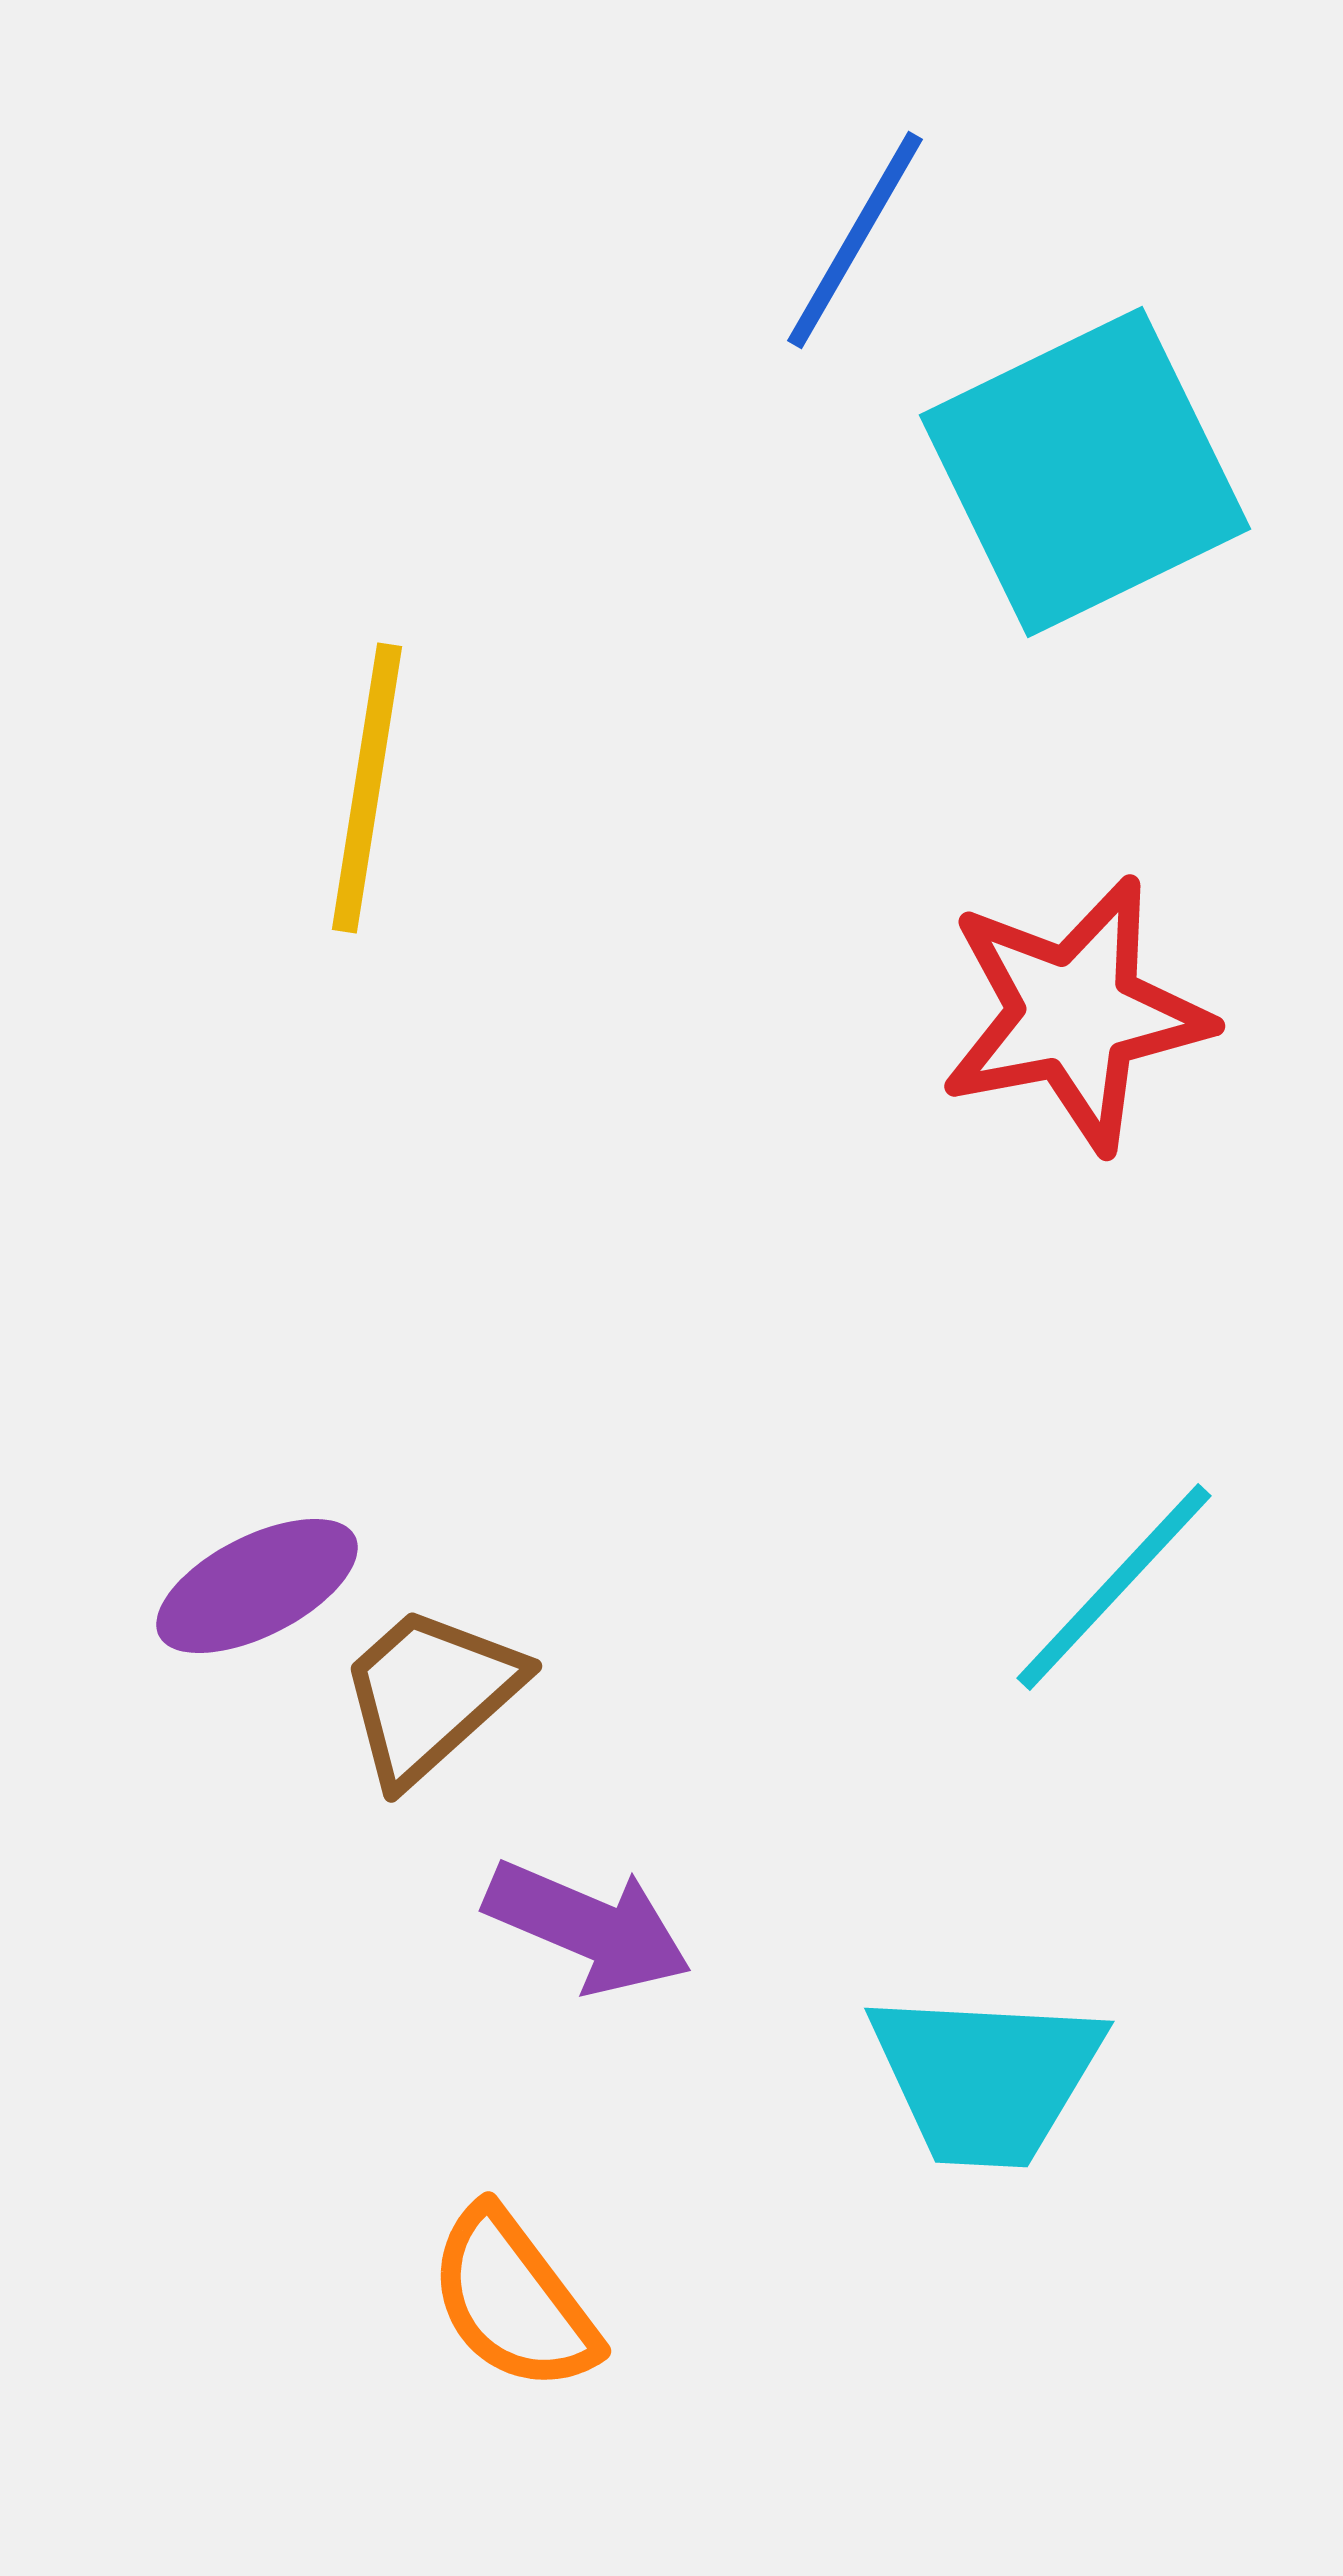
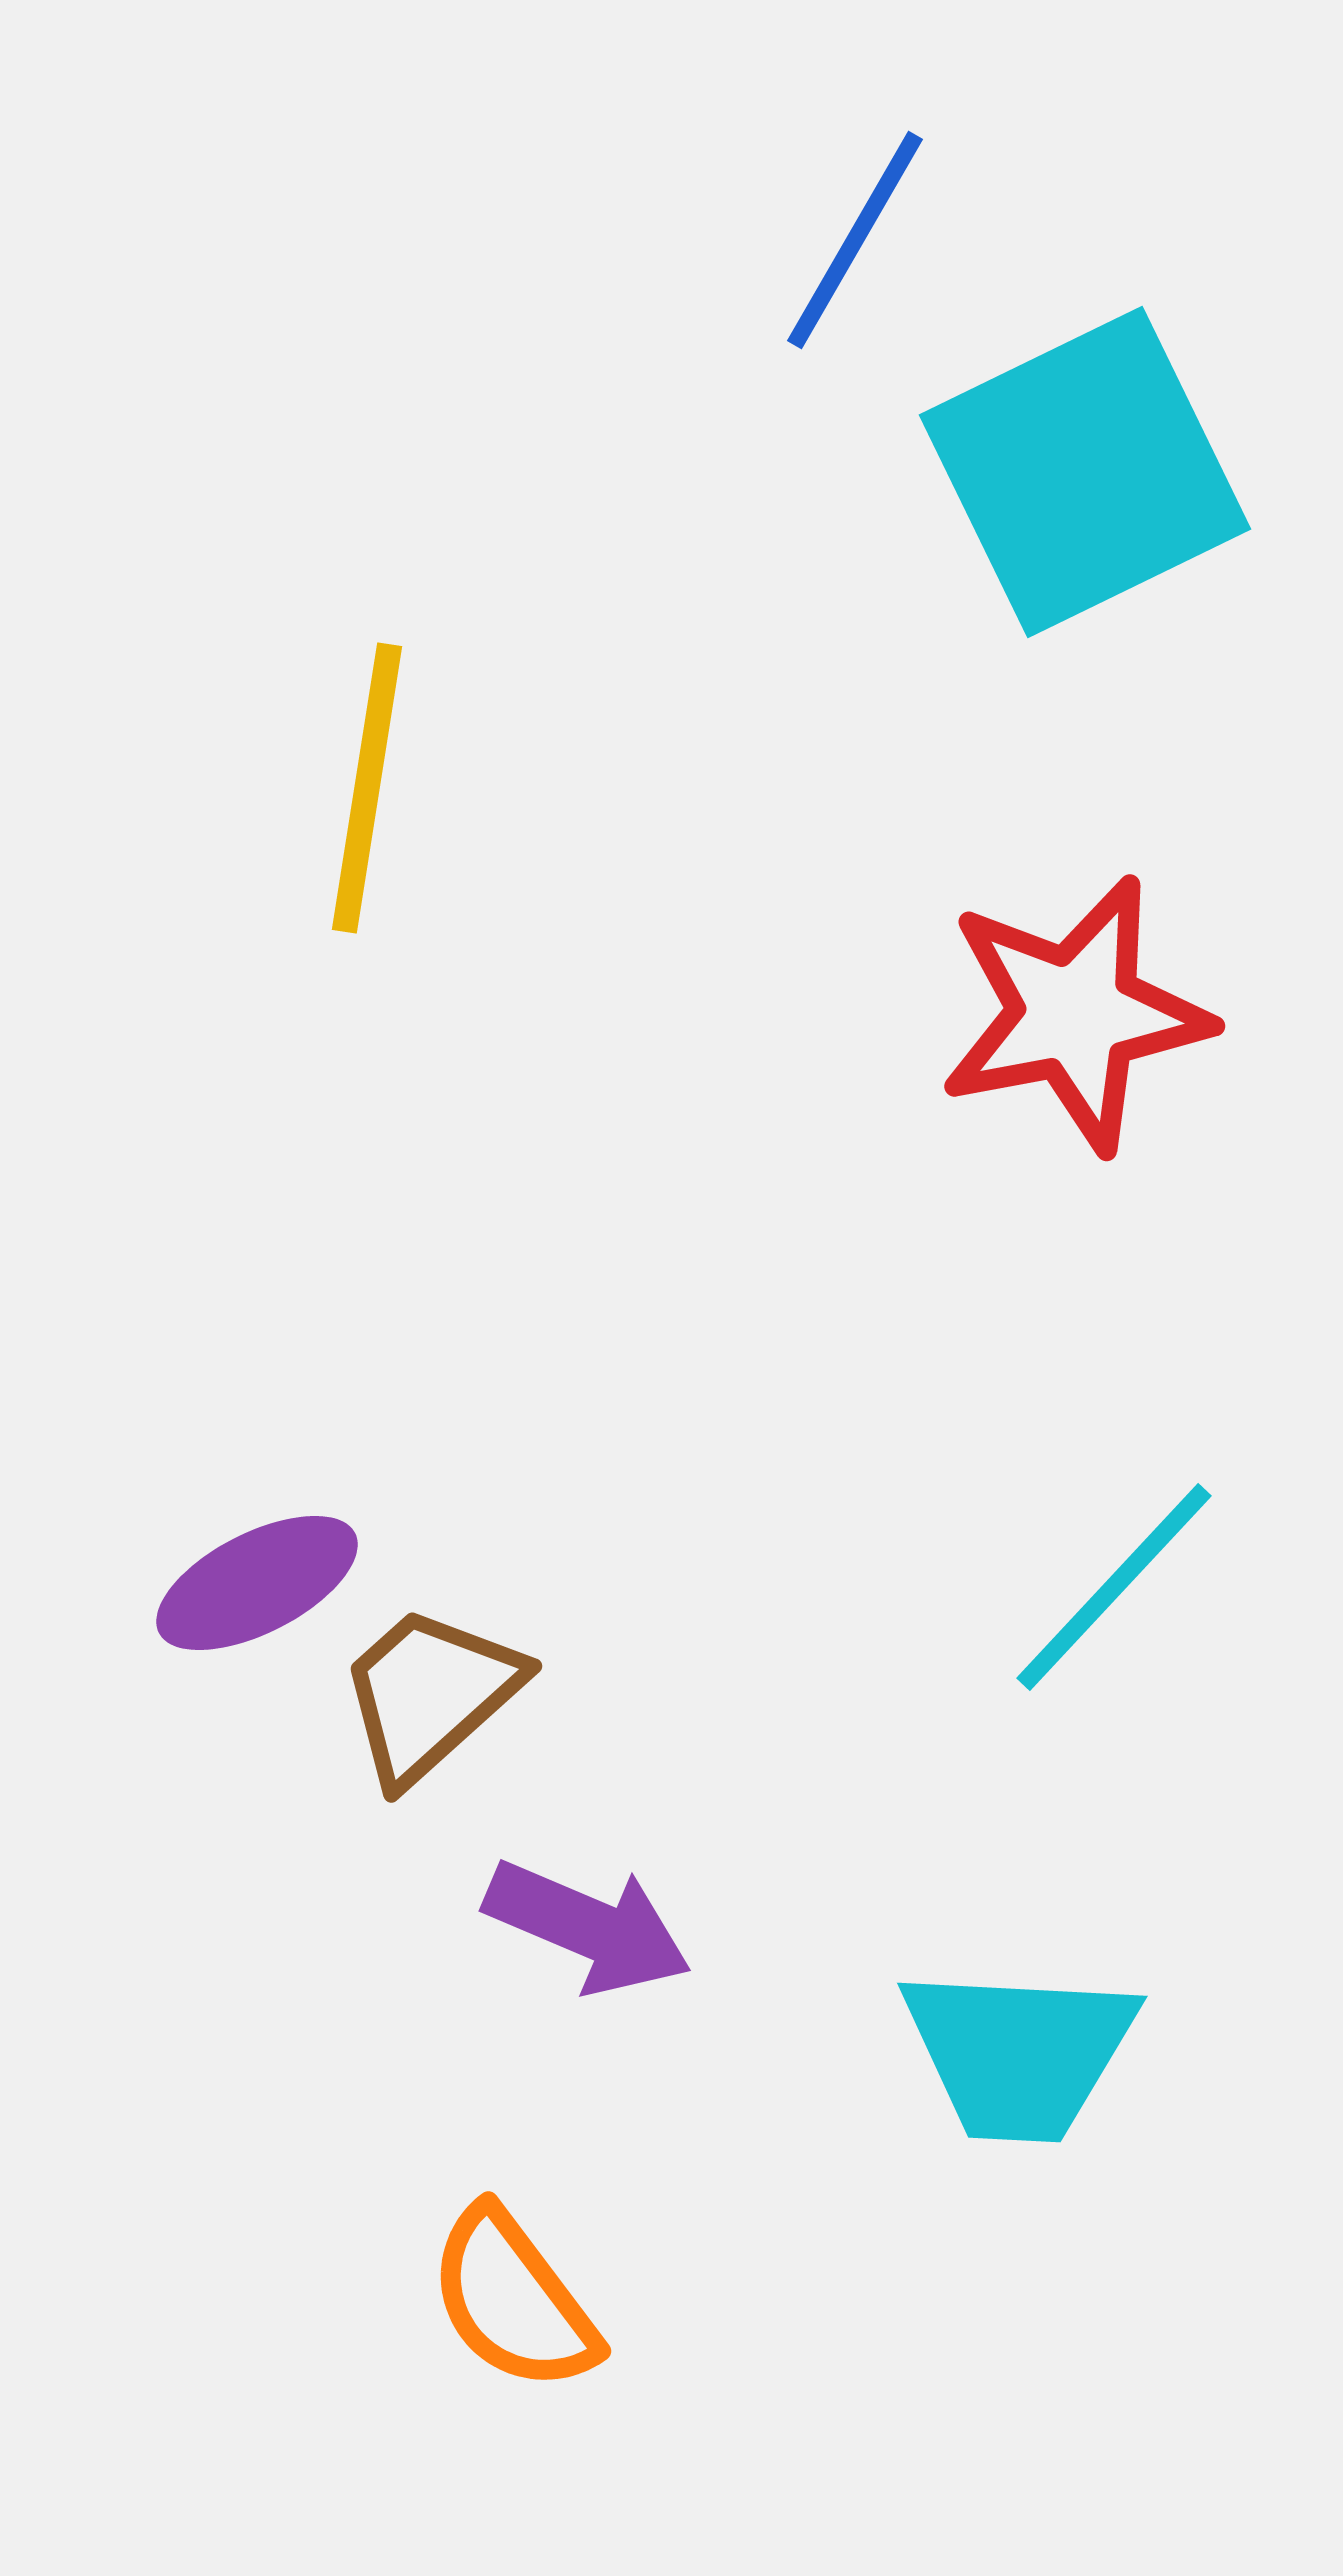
purple ellipse: moved 3 px up
cyan trapezoid: moved 33 px right, 25 px up
